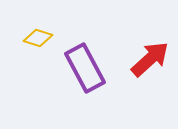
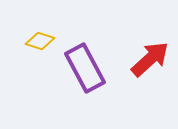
yellow diamond: moved 2 px right, 3 px down
